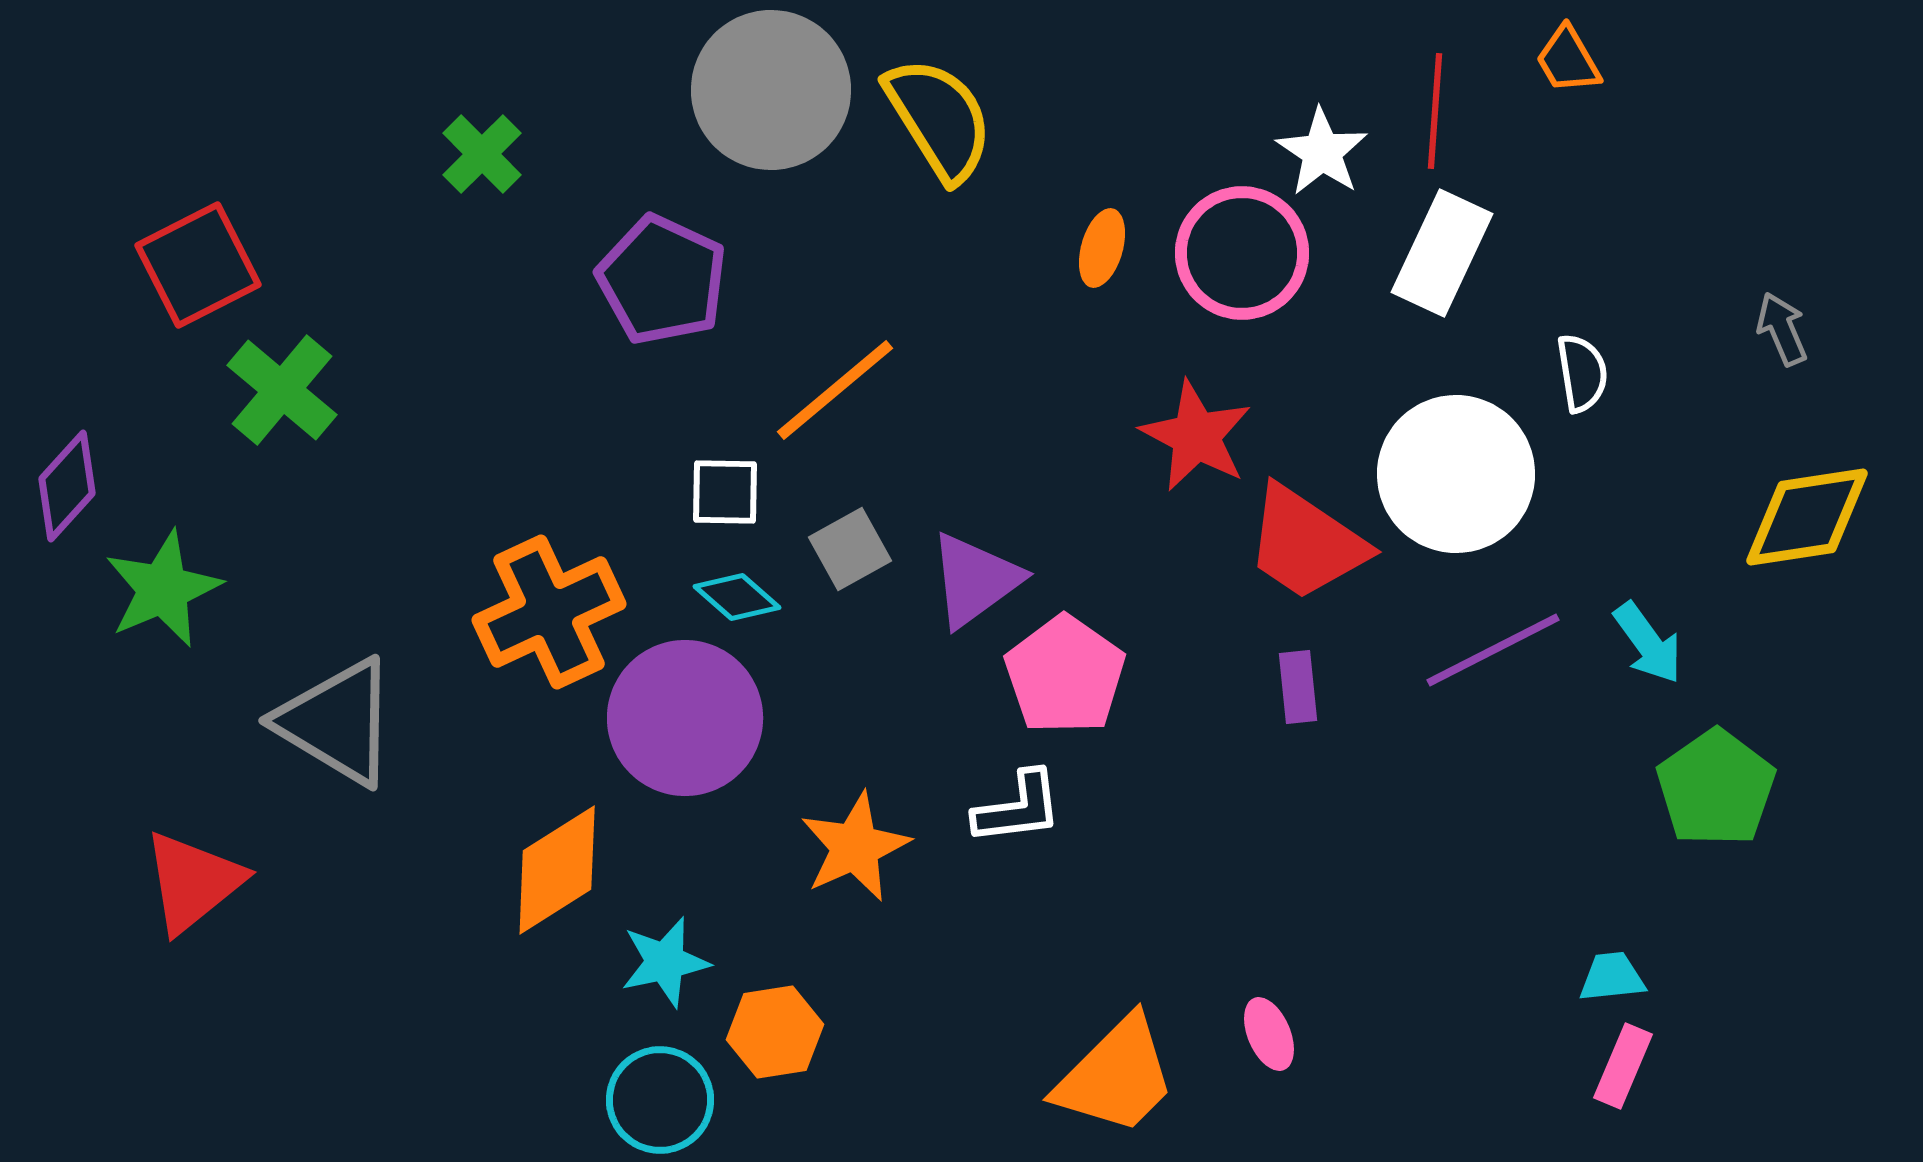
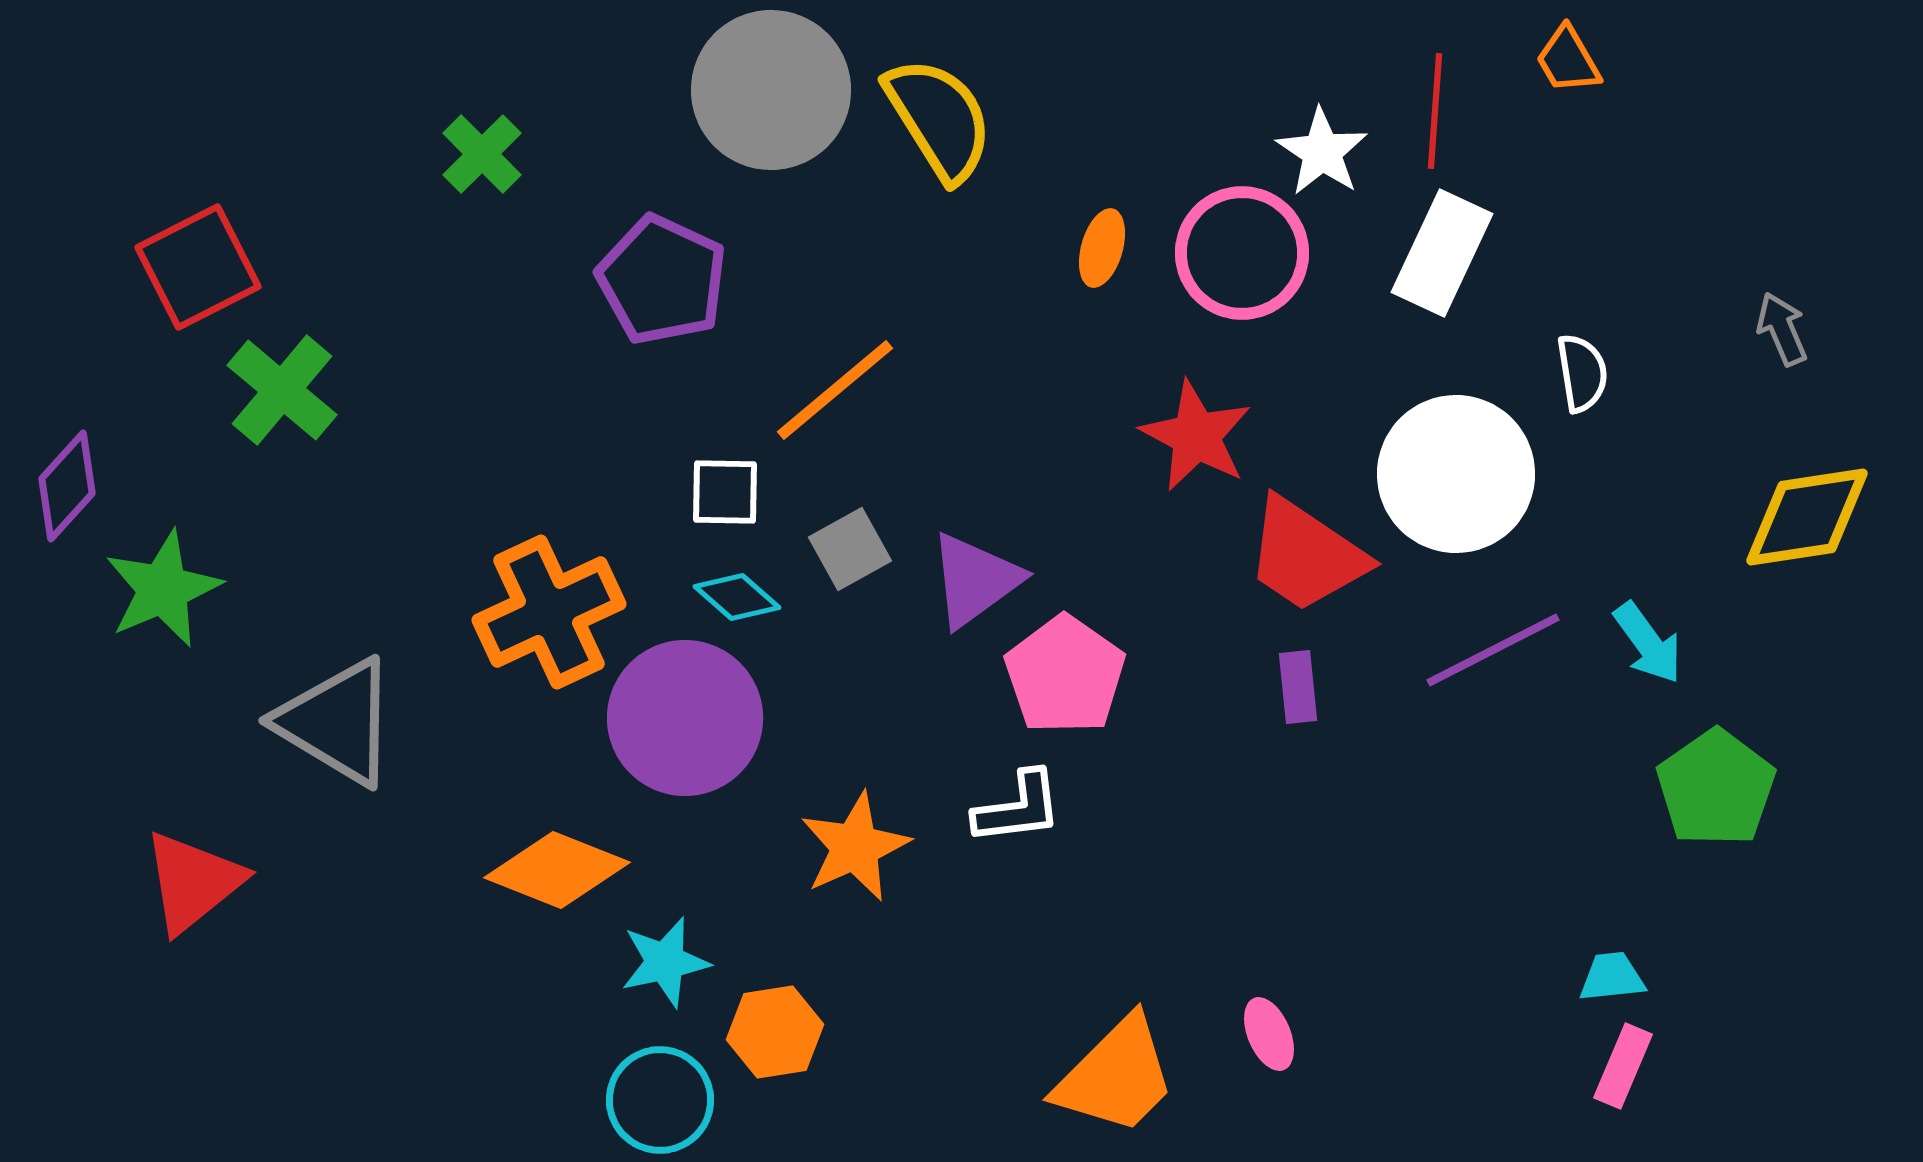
red square at (198, 265): moved 2 px down
red trapezoid at (1306, 543): moved 12 px down
orange diamond at (557, 870): rotated 54 degrees clockwise
